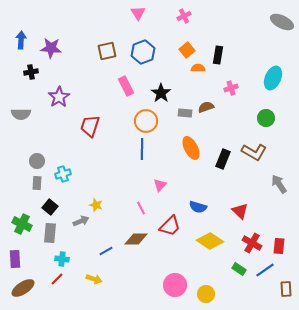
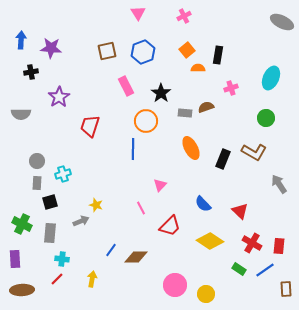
cyan ellipse at (273, 78): moved 2 px left
blue line at (142, 149): moved 9 px left
black square at (50, 207): moved 5 px up; rotated 35 degrees clockwise
blue semicircle at (198, 207): moved 5 px right, 3 px up; rotated 30 degrees clockwise
brown diamond at (136, 239): moved 18 px down
blue line at (106, 251): moved 5 px right, 1 px up; rotated 24 degrees counterclockwise
yellow arrow at (94, 279): moved 2 px left; rotated 98 degrees counterclockwise
brown ellipse at (23, 288): moved 1 px left, 2 px down; rotated 30 degrees clockwise
